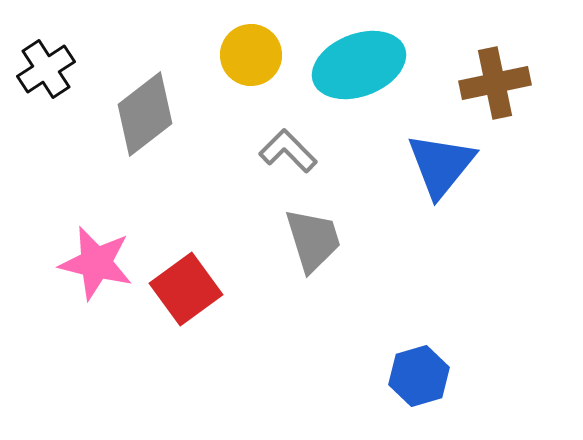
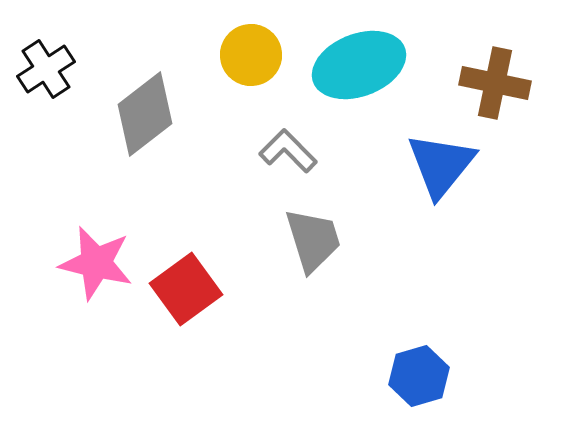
brown cross: rotated 24 degrees clockwise
